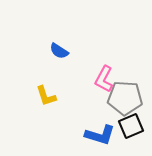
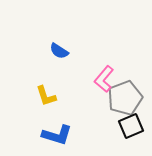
pink L-shape: rotated 12 degrees clockwise
gray pentagon: rotated 24 degrees counterclockwise
blue L-shape: moved 43 px left
